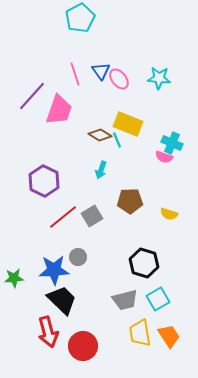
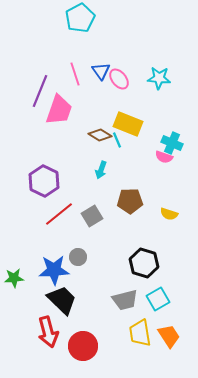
purple line: moved 8 px right, 5 px up; rotated 20 degrees counterclockwise
red line: moved 4 px left, 3 px up
